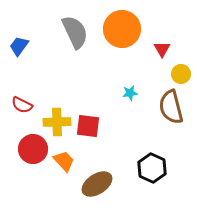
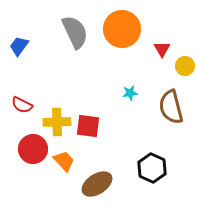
yellow circle: moved 4 px right, 8 px up
